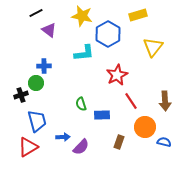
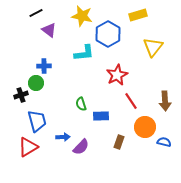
blue rectangle: moved 1 px left, 1 px down
